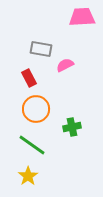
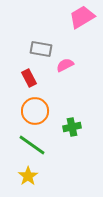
pink trapezoid: rotated 28 degrees counterclockwise
orange circle: moved 1 px left, 2 px down
